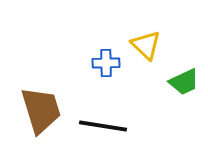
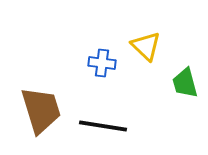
yellow triangle: moved 1 px down
blue cross: moved 4 px left; rotated 8 degrees clockwise
green trapezoid: moved 1 px right, 1 px down; rotated 100 degrees clockwise
